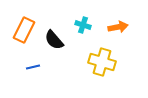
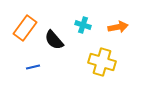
orange rectangle: moved 1 px right, 2 px up; rotated 10 degrees clockwise
